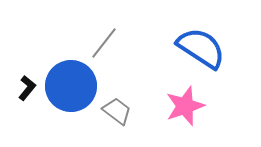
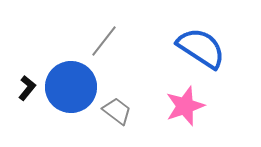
gray line: moved 2 px up
blue circle: moved 1 px down
